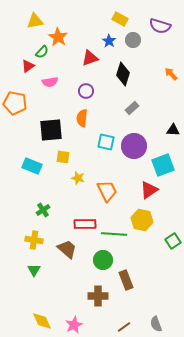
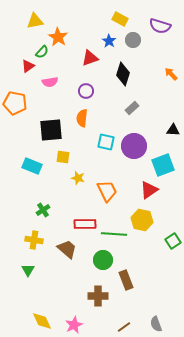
green triangle at (34, 270): moved 6 px left
